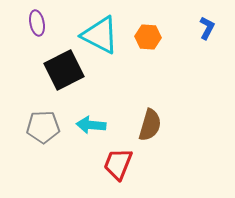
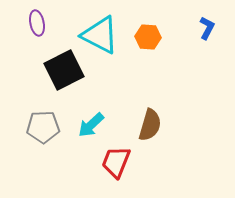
cyan arrow: rotated 48 degrees counterclockwise
red trapezoid: moved 2 px left, 2 px up
